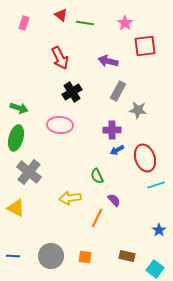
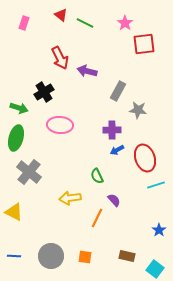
green line: rotated 18 degrees clockwise
red square: moved 1 px left, 2 px up
purple arrow: moved 21 px left, 10 px down
black cross: moved 28 px left
yellow triangle: moved 2 px left, 4 px down
blue line: moved 1 px right
